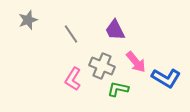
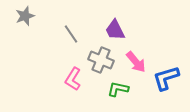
gray star: moved 3 px left, 4 px up
gray cross: moved 1 px left, 6 px up
blue L-shape: rotated 132 degrees clockwise
